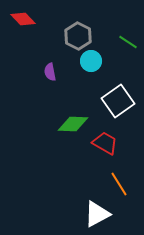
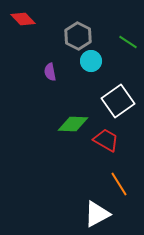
red trapezoid: moved 1 px right, 3 px up
